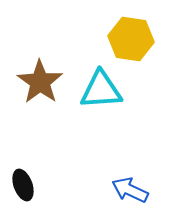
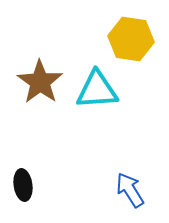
cyan triangle: moved 4 px left
black ellipse: rotated 12 degrees clockwise
blue arrow: rotated 33 degrees clockwise
